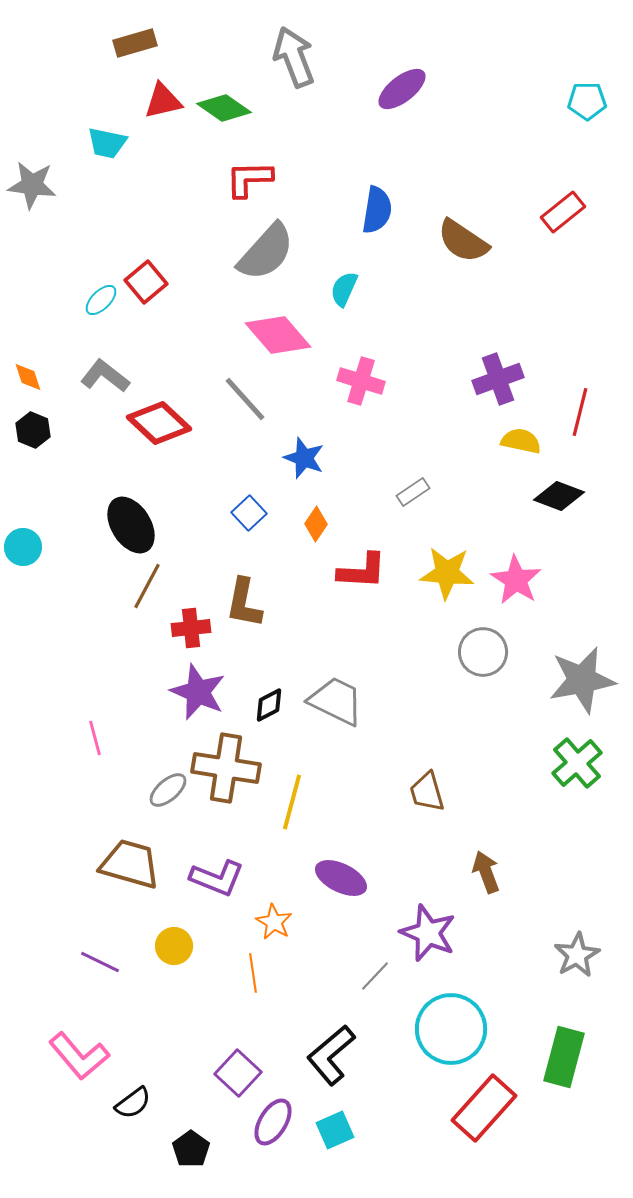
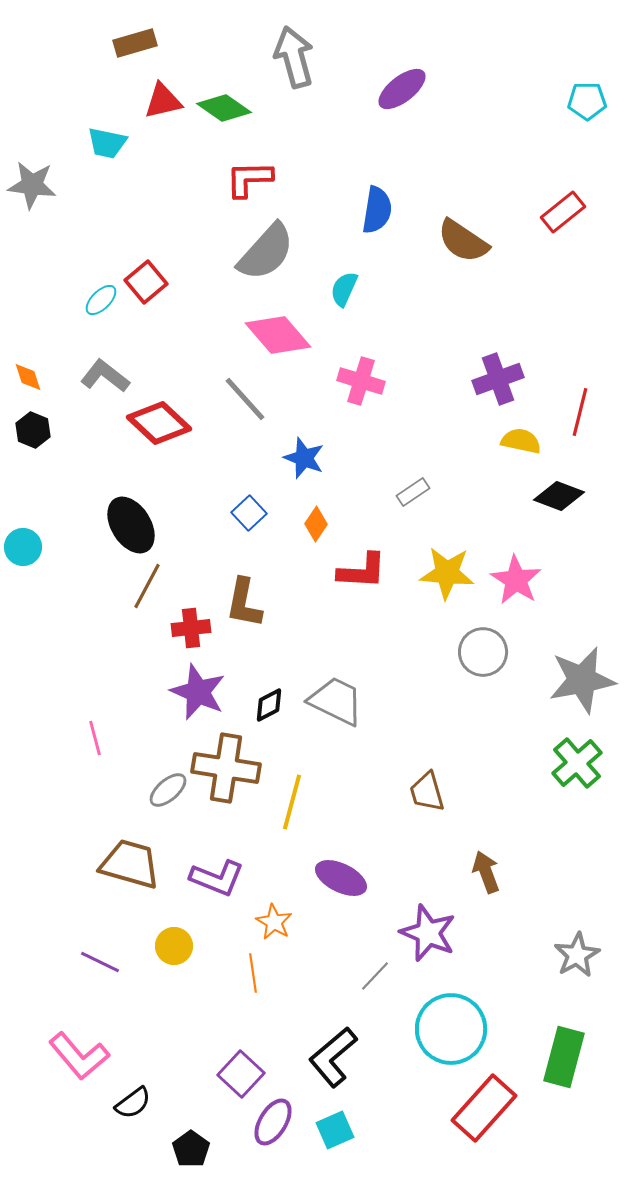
gray arrow at (294, 57): rotated 6 degrees clockwise
black L-shape at (331, 1055): moved 2 px right, 2 px down
purple square at (238, 1073): moved 3 px right, 1 px down
